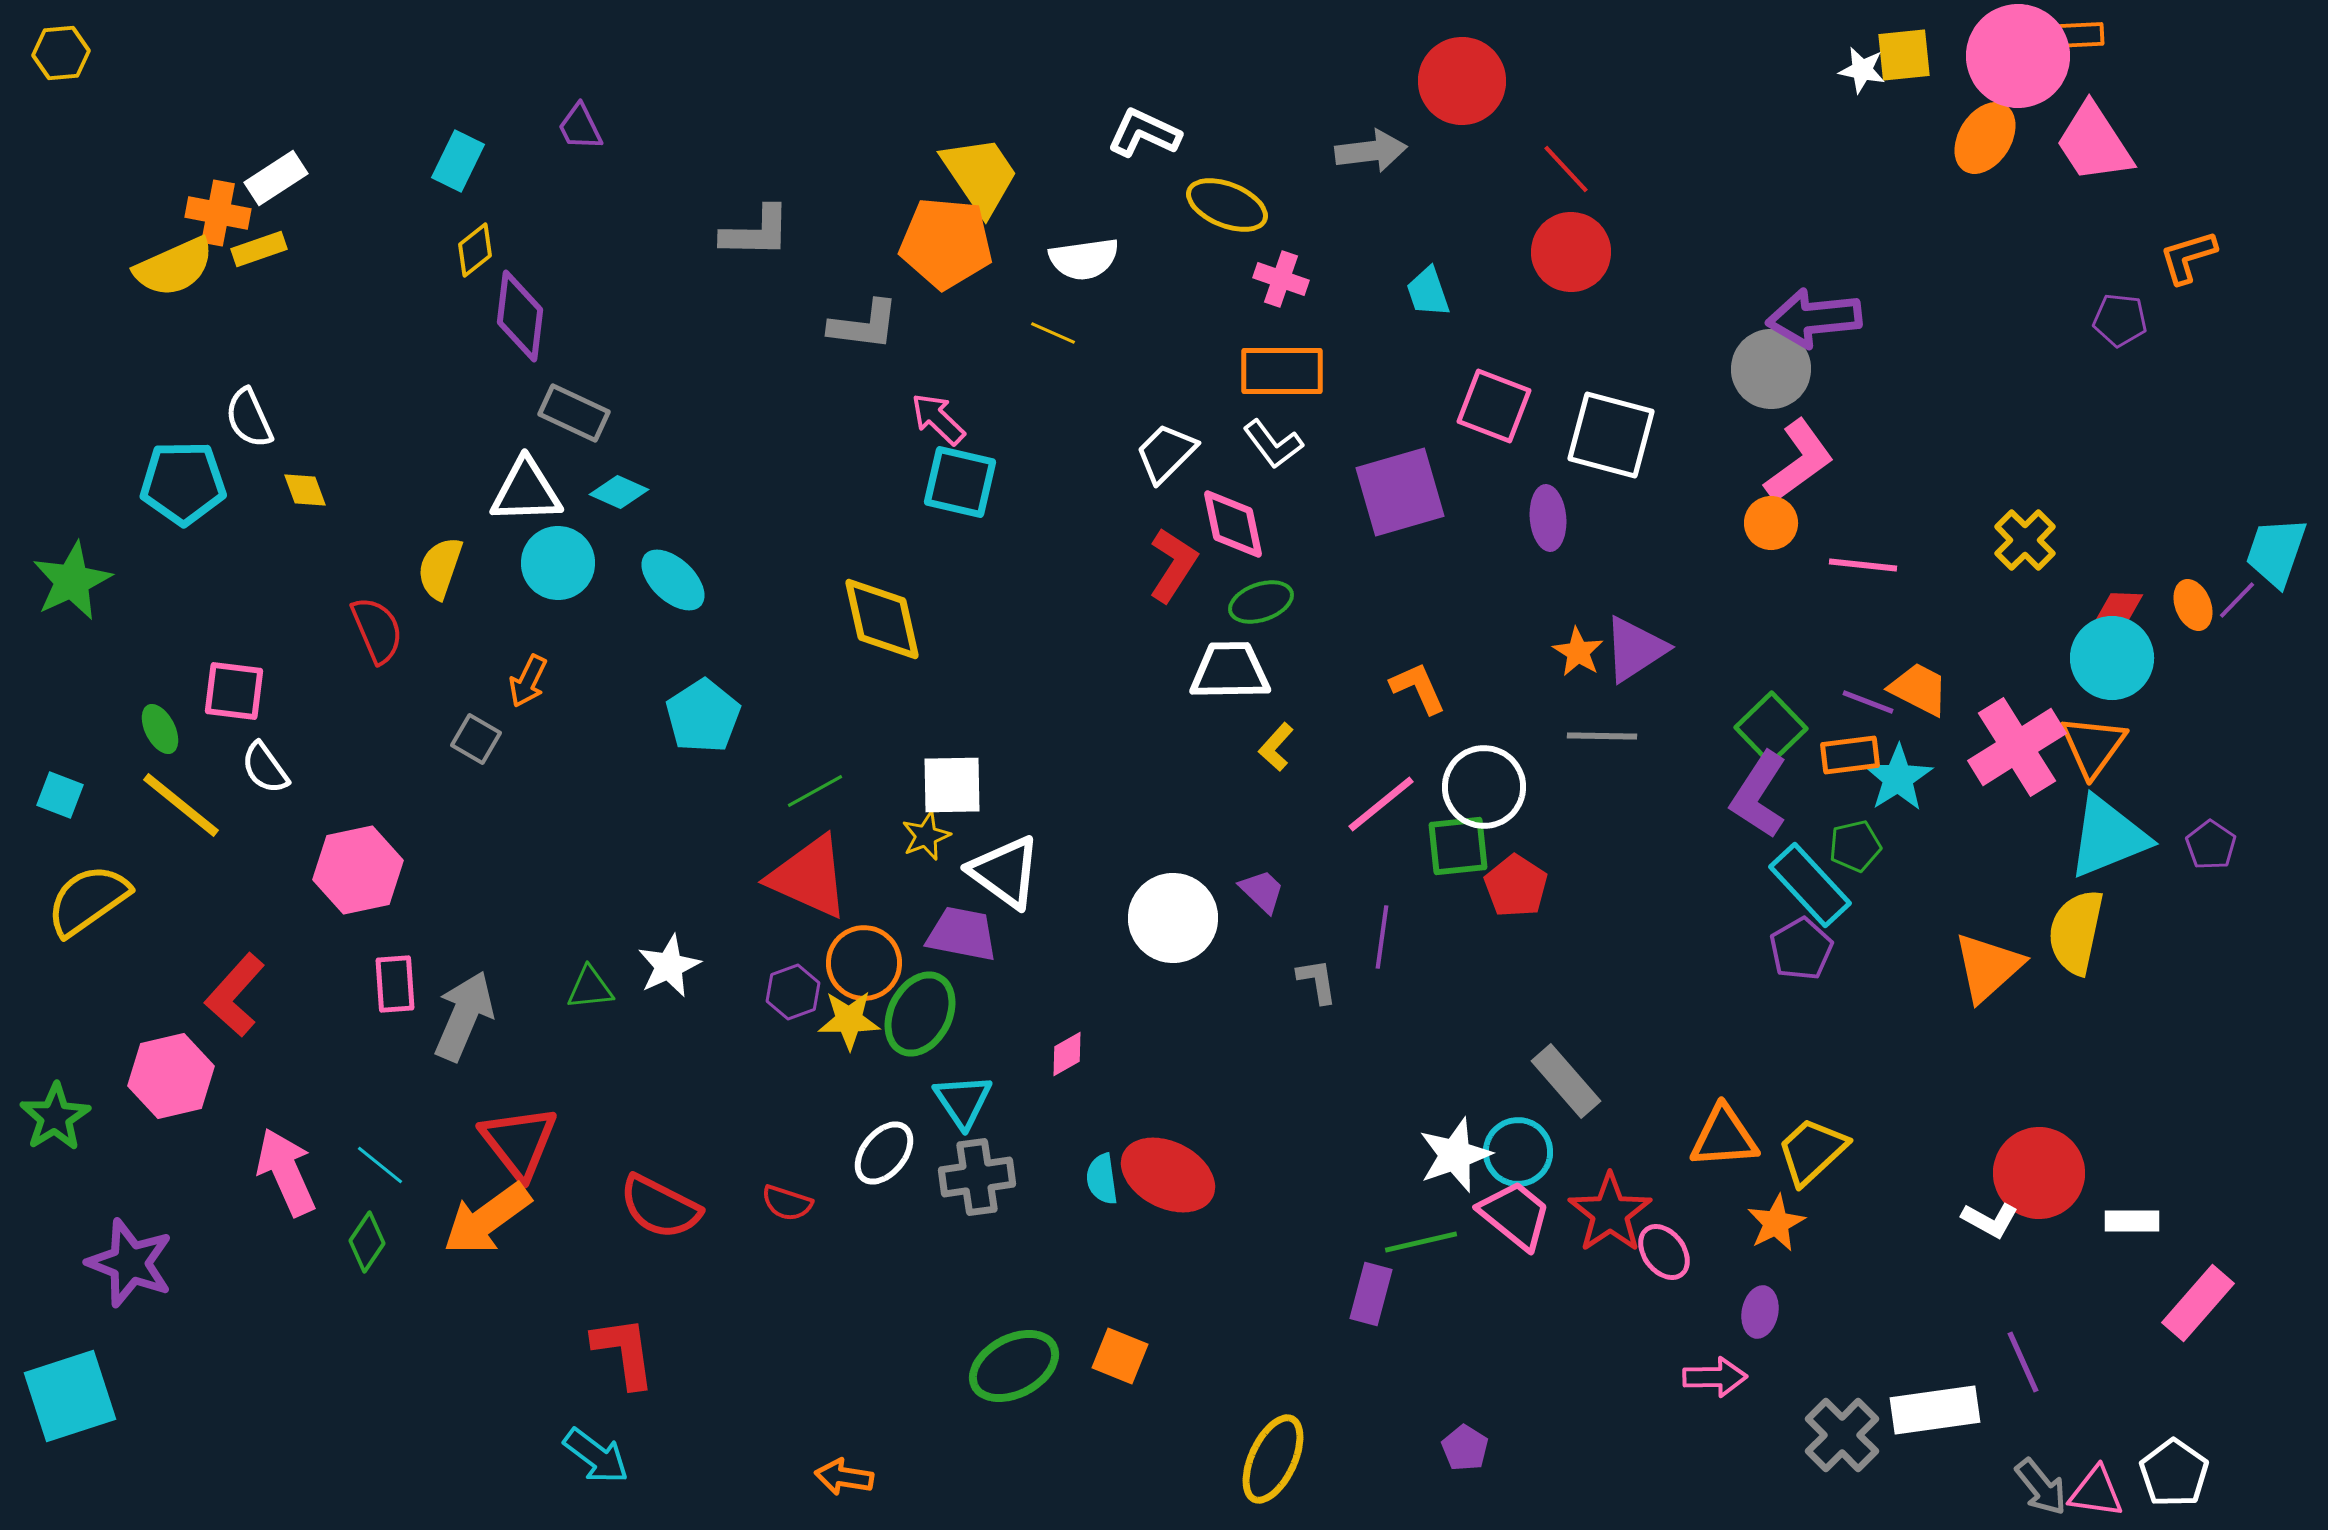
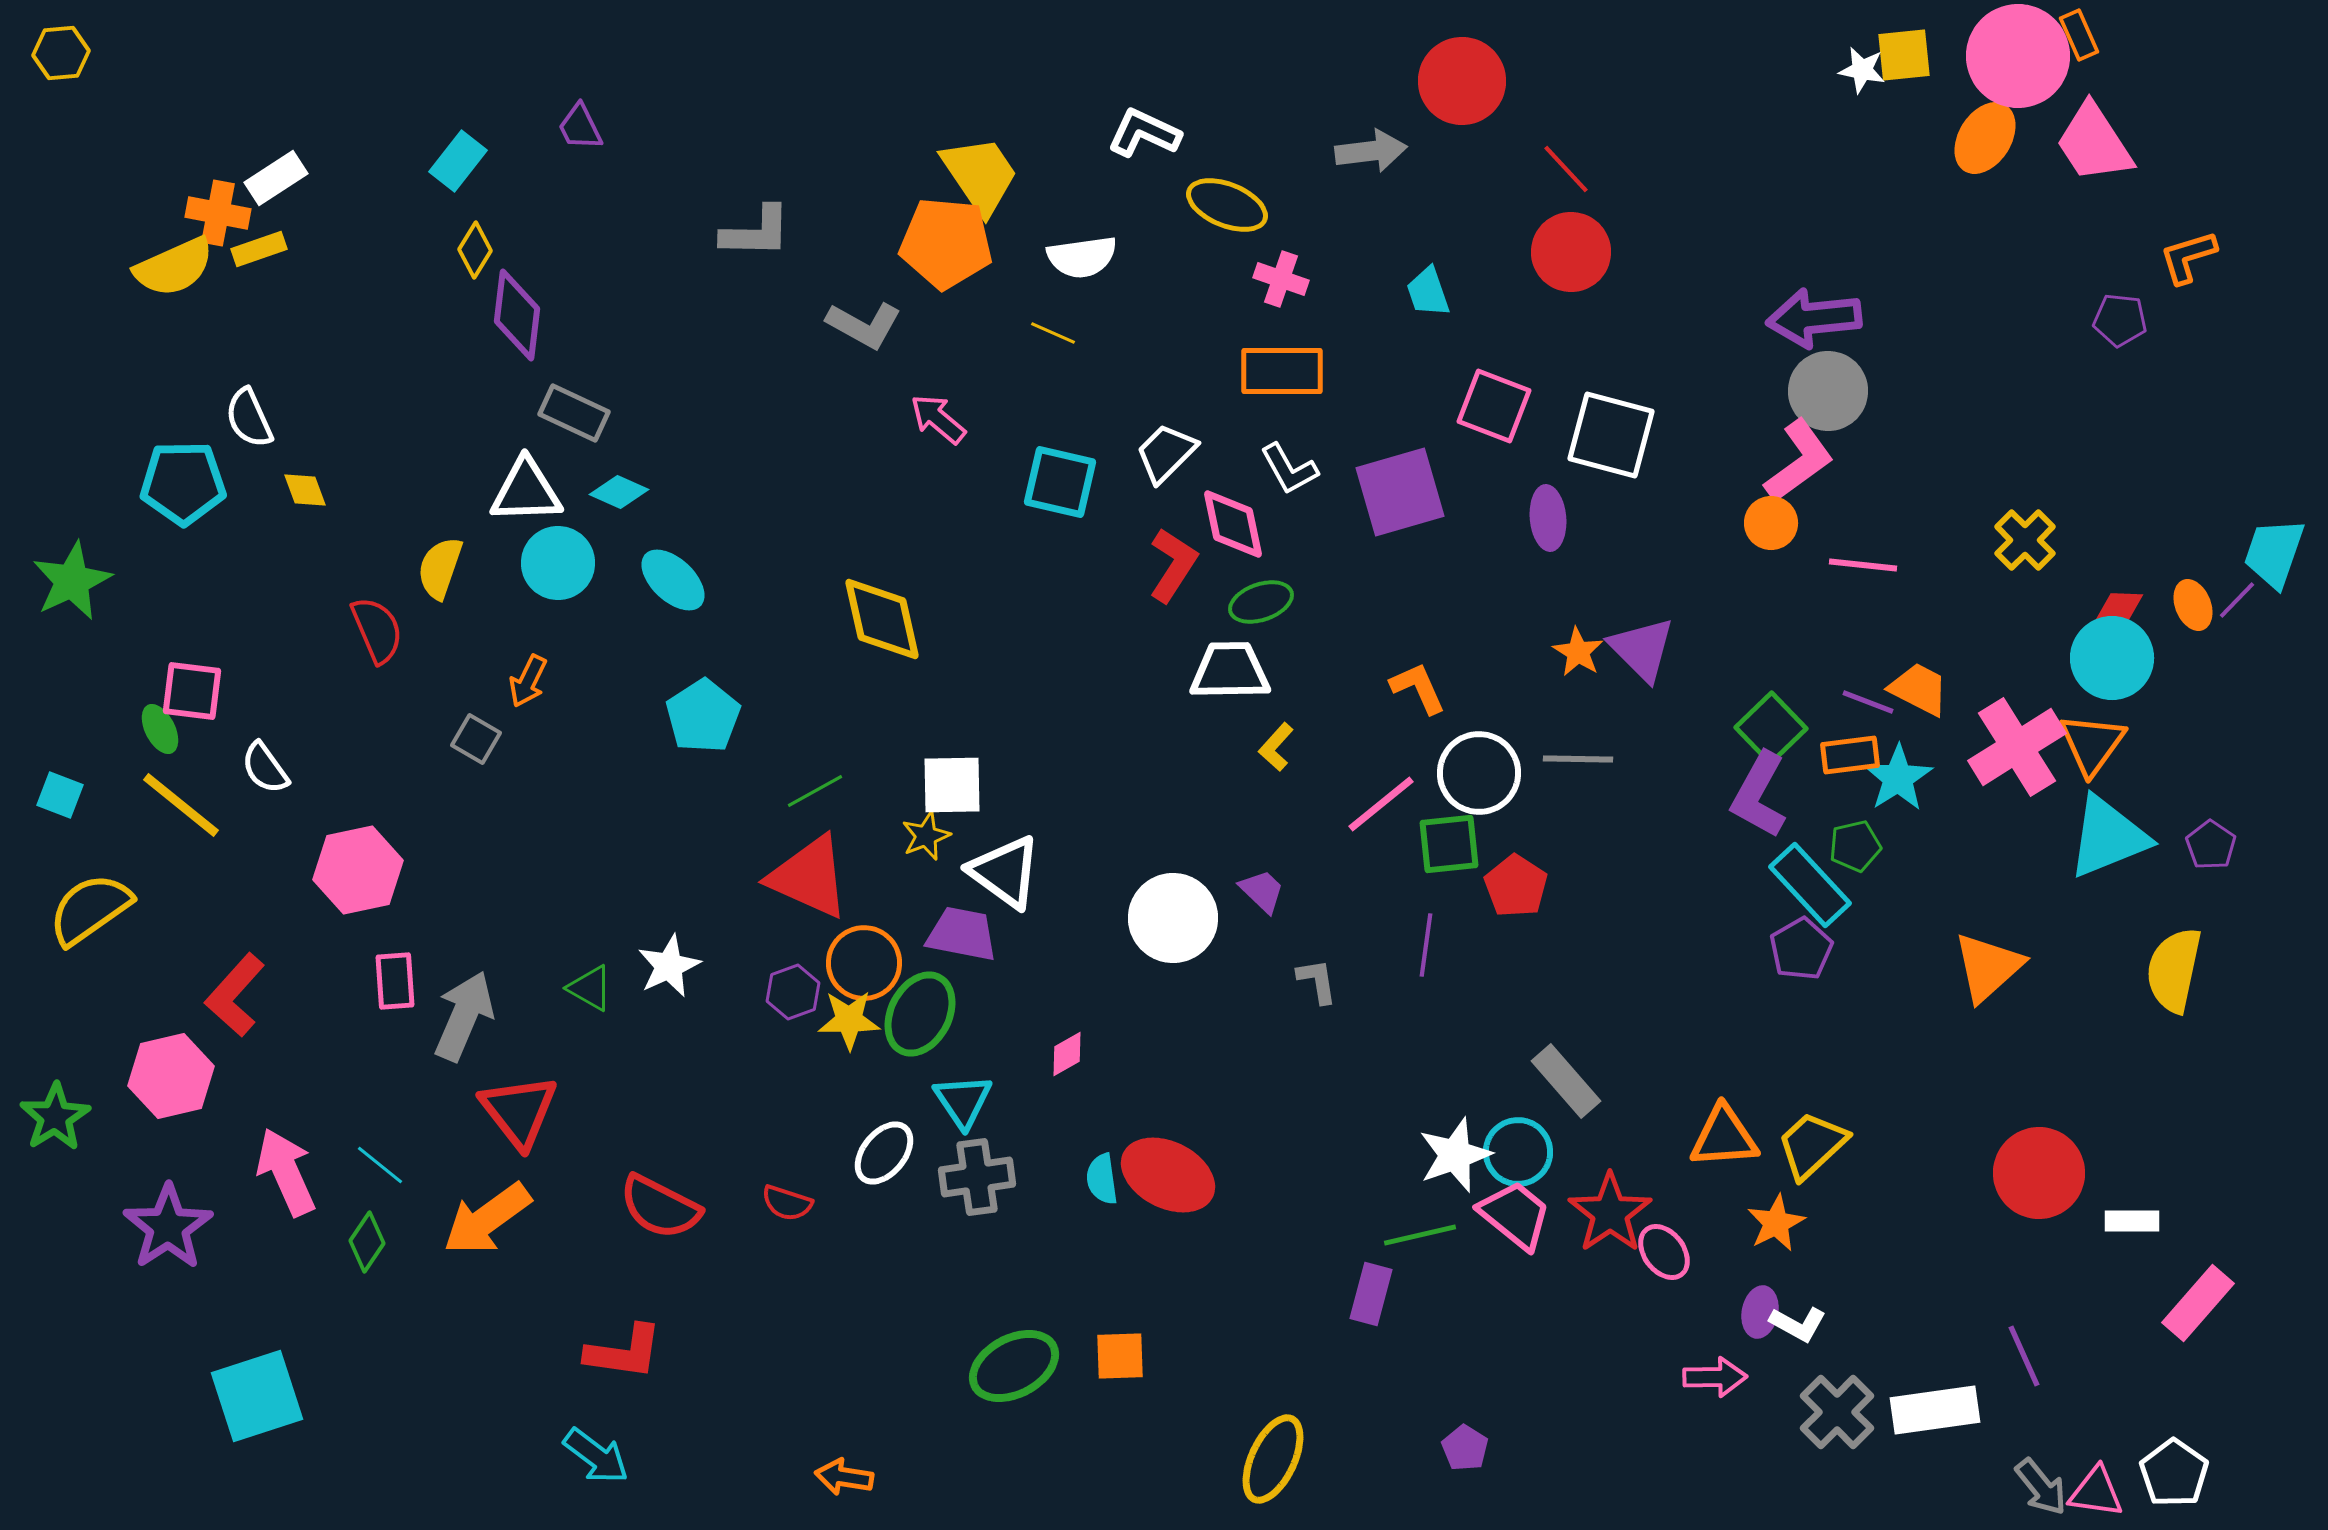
orange rectangle at (2079, 35): rotated 69 degrees clockwise
cyan rectangle at (458, 161): rotated 12 degrees clockwise
yellow diamond at (475, 250): rotated 20 degrees counterclockwise
white semicircle at (1084, 259): moved 2 px left, 2 px up
purple diamond at (520, 316): moved 3 px left, 1 px up
gray L-shape at (864, 325): rotated 22 degrees clockwise
gray circle at (1771, 369): moved 57 px right, 22 px down
pink arrow at (938, 419): rotated 4 degrees counterclockwise
white L-shape at (1273, 444): moved 16 px right, 25 px down; rotated 8 degrees clockwise
cyan square at (960, 482): moved 100 px right
cyan trapezoid at (2276, 552): moved 2 px left, 1 px down
purple triangle at (1635, 649): moved 7 px right; rotated 42 degrees counterclockwise
pink square at (234, 691): moved 42 px left
gray line at (1602, 736): moved 24 px left, 23 px down
orange triangle at (2093, 746): moved 1 px left, 2 px up
white circle at (1484, 787): moved 5 px left, 14 px up
purple L-shape at (1759, 795): rotated 4 degrees counterclockwise
green square at (1458, 846): moved 9 px left, 2 px up
yellow semicircle at (88, 900): moved 2 px right, 9 px down
yellow semicircle at (2076, 932): moved 98 px right, 38 px down
purple line at (1382, 937): moved 44 px right, 8 px down
pink rectangle at (395, 984): moved 3 px up
green triangle at (590, 988): rotated 36 degrees clockwise
red triangle at (519, 1142): moved 31 px up
yellow trapezoid at (1812, 1151): moved 6 px up
white L-shape at (1990, 1220): moved 192 px left, 104 px down
green line at (1421, 1242): moved 1 px left, 7 px up
purple star at (130, 1263): moved 38 px right, 36 px up; rotated 18 degrees clockwise
red L-shape at (624, 1352): rotated 106 degrees clockwise
orange square at (1120, 1356): rotated 24 degrees counterclockwise
purple line at (2023, 1362): moved 1 px right, 6 px up
cyan square at (70, 1396): moved 187 px right
gray cross at (1842, 1435): moved 5 px left, 23 px up
